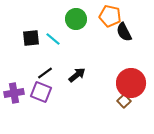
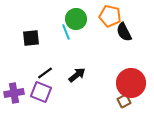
cyan line: moved 13 px right, 7 px up; rotated 28 degrees clockwise
brown square: rotated 16 degrees clockwise
